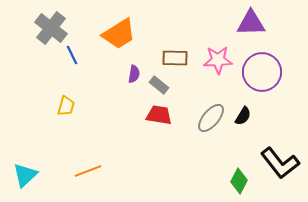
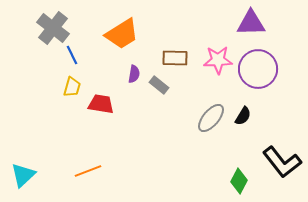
gray cross: moved 2 px right
orange trapezoid: moved 3 px right
purple circle: moved 4 px left, 3 px up
yellow trapezoid: moved 6 px right, 19 px up
red trapezoid: moved 58 px left, 11 px up
black L-shape: moved 2 px right, 1 px up
cyan triangle: moved 2 px left
